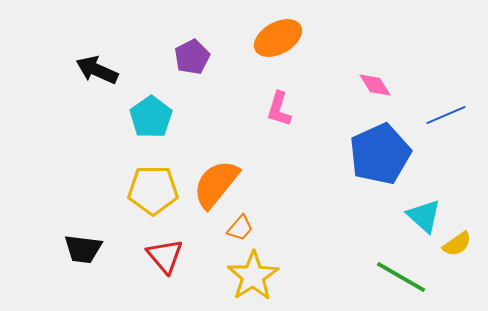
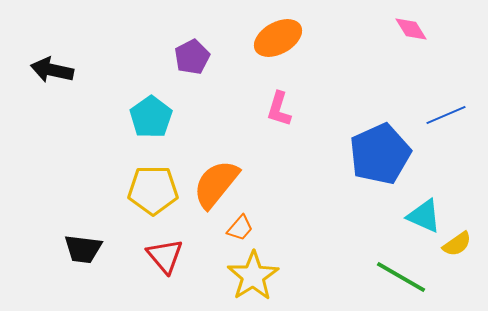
black arrow: moved 45 px left; rotated 12 degrees counterclockwise
pink diamond: moved 36 px right, 56 px up
cyan triangle: rotated 18 degrees counterclockwise
